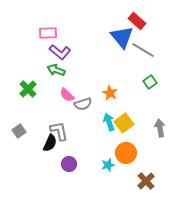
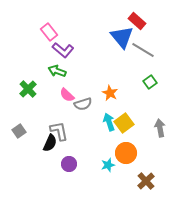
pink rectangle: moved 1 px right, 1 px up; rotated 54 degrees clockwise
purple L-shape: moved 3 px right, 2 px up
green arrow: moved 1 px right, 1 px down
